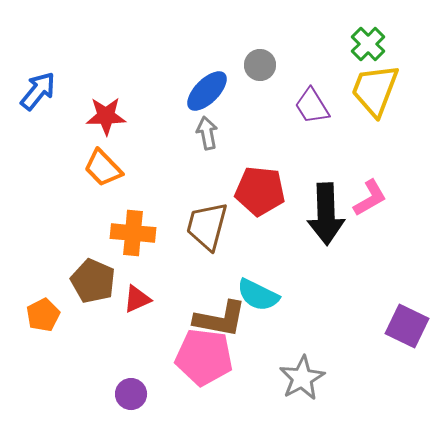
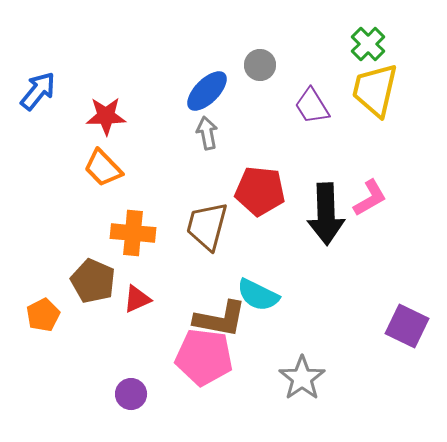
yellow trapezoid: rotated 8 degrees counterclockwise
gray star: rotated 6 degrees counterclockwise
